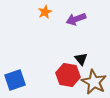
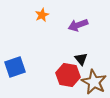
orange star: moved 3 px left, 3 px down
purple arrow: moved 2 px right, 6 px down
blue square: moved 13 px up
